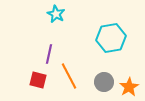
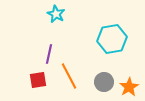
cyan hexagon: moved 1 px right, 1 px down
red square: rotated 24 degrees counterclockwise
